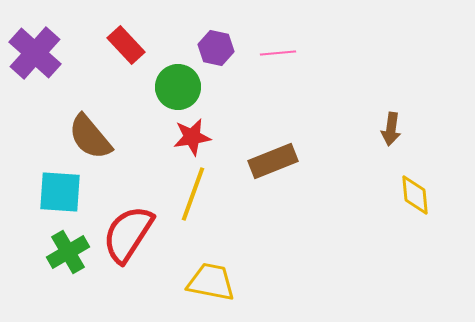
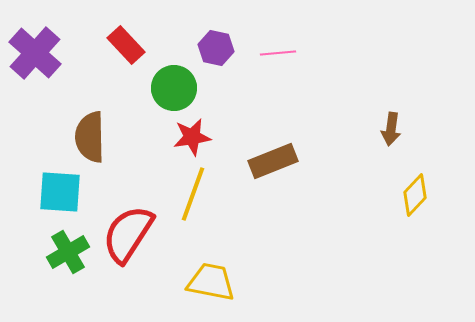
green circle: moved 4 px left, 1 px down
brown semicircle: rotated 39 degrees clockwise
yellow diamond: rotated 48 degrees clockwise
